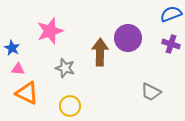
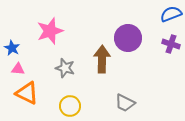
brown arrow: moved 2 px right, 7 px down
gray trapezoid: moved 26 px left, 11 px down
